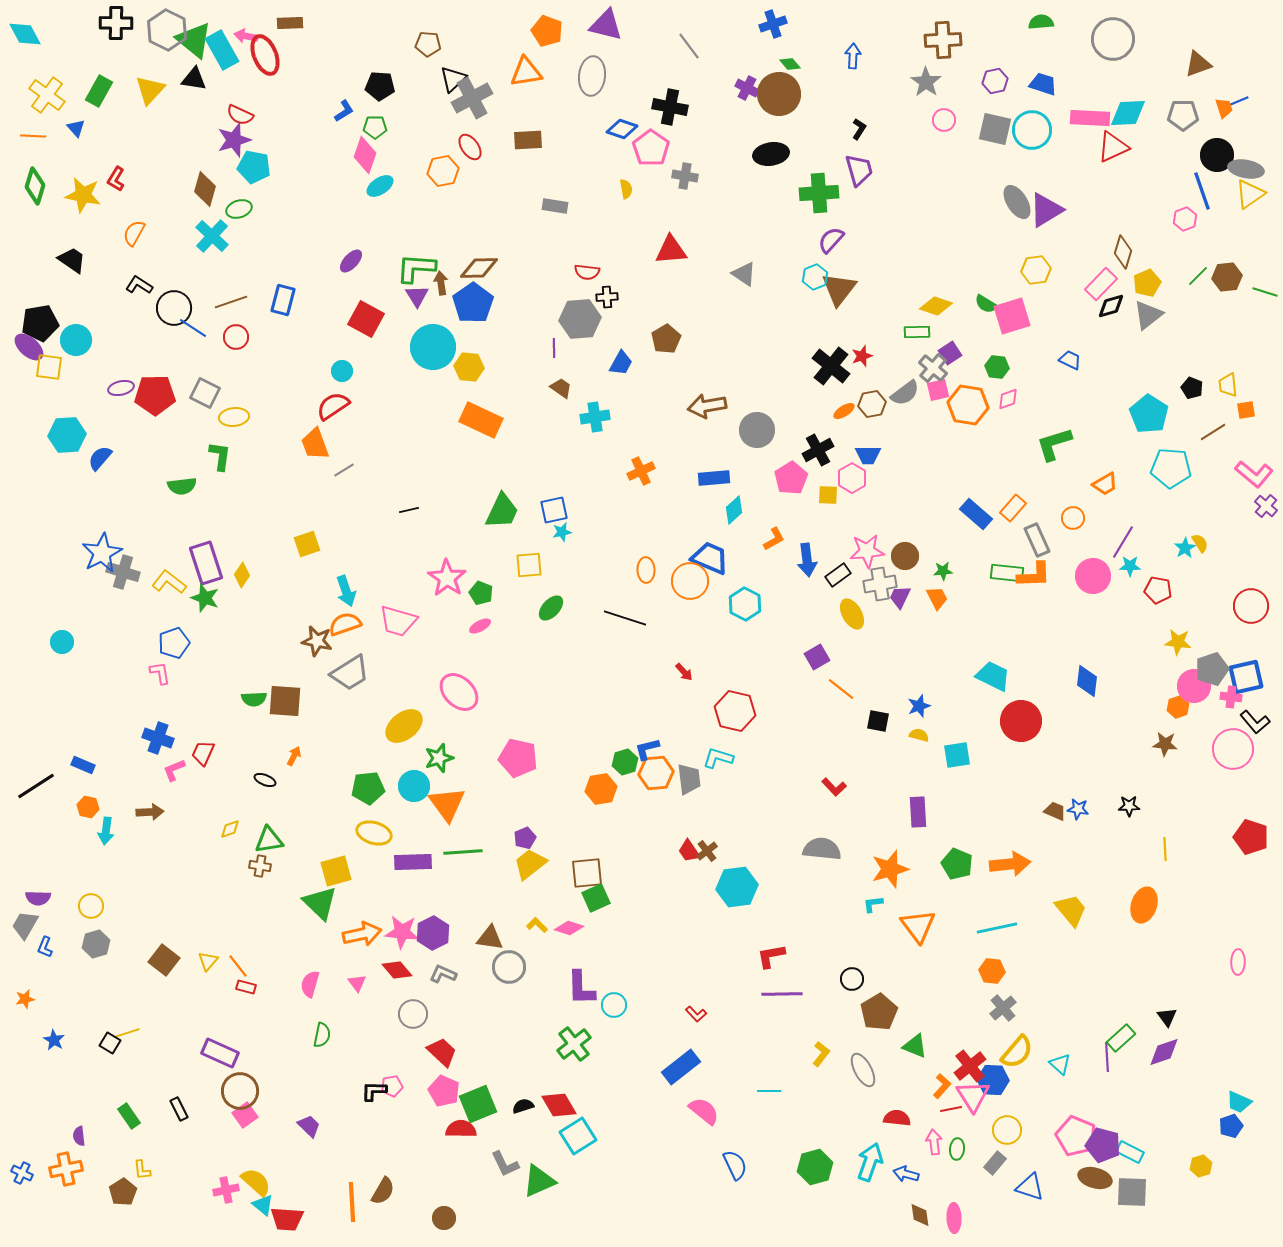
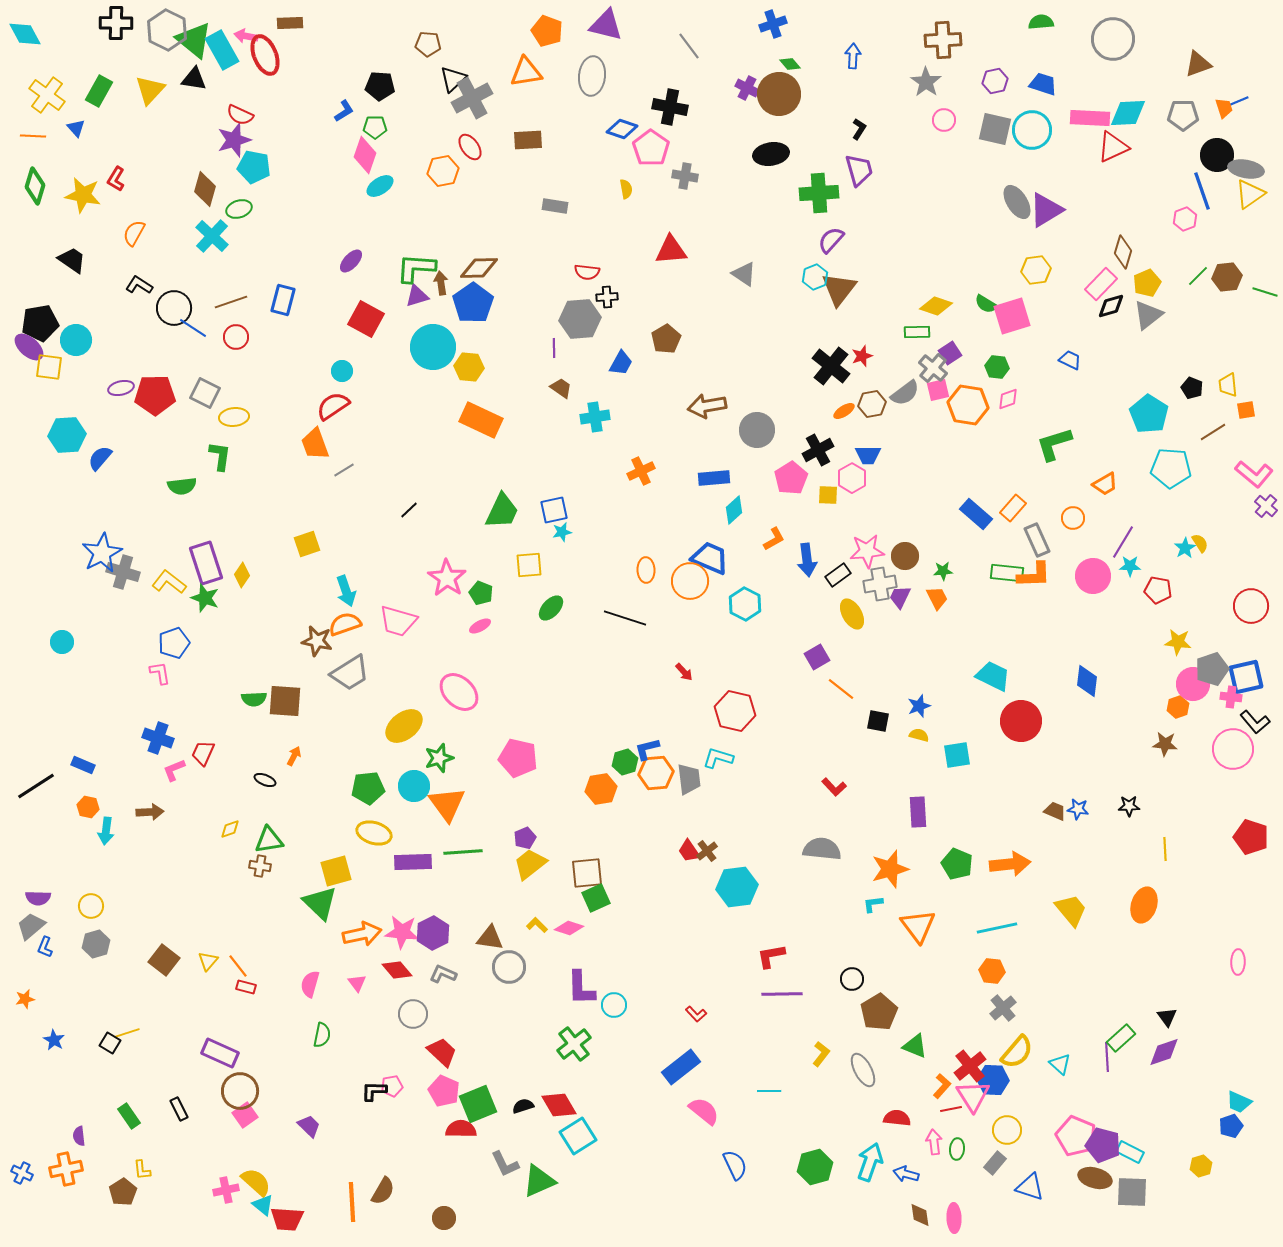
purple triangle at (417, 296): rotated 45 degrees clockwise
black line at (409, 510): rotated 30 degrees counterclockwise
pink circle at (1194, 686): moved 1 px left, 2 px up
gray trapezoid at (25, 925): moved 6 px right, 1 px down; rotated 20 degrees clockwise
